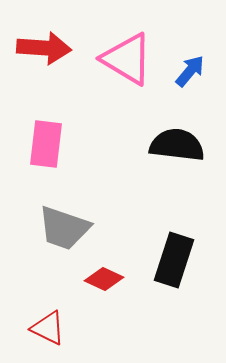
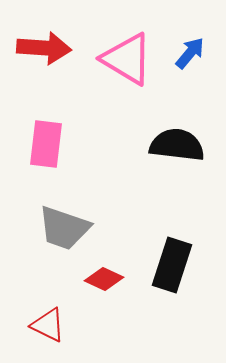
blue arrow: moved 18 px up
black rectangle: moved 2 px left, 5 px down
red triangle: moved 3 px up
